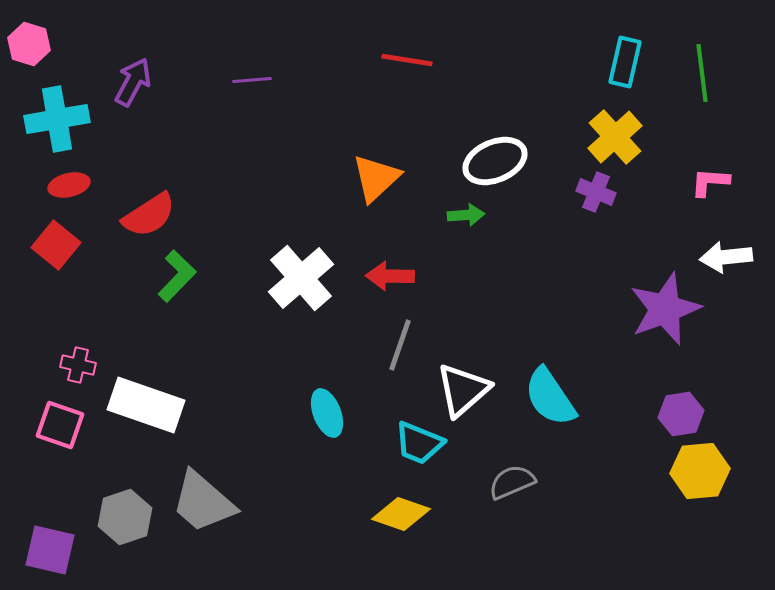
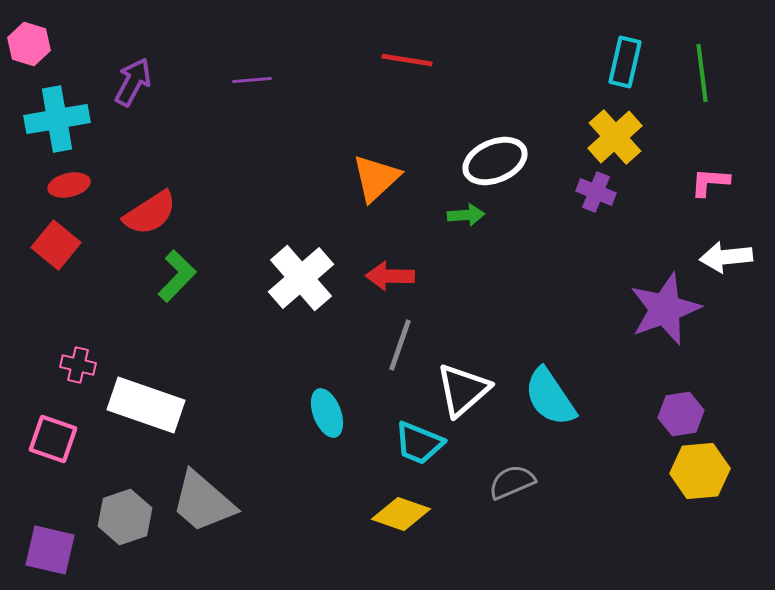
red semicircle: moved 1 px right, 2 px up
pink square: moved 7 px left, 14 px down
